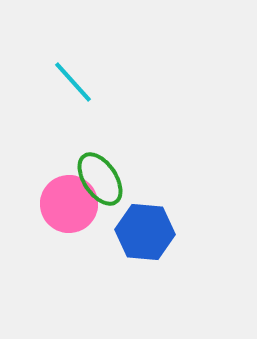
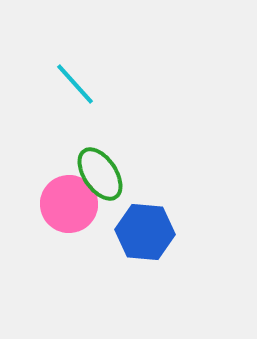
cyan line: moved 2 px right, 2 px down
green ellipse: moved 5 px up
